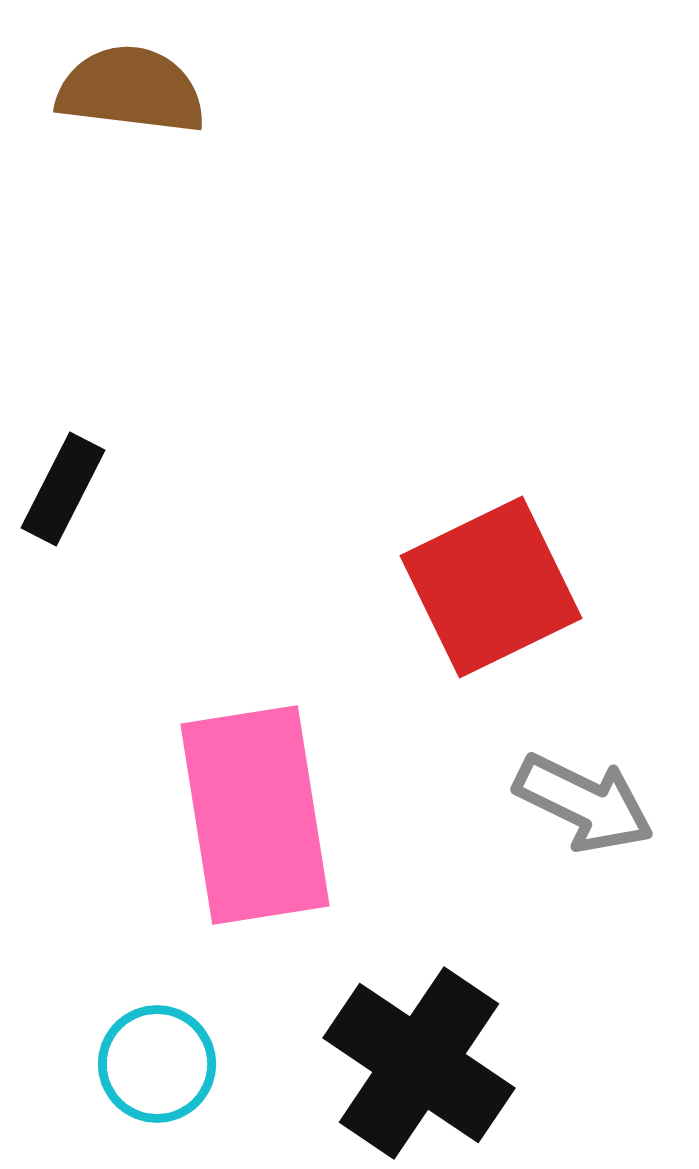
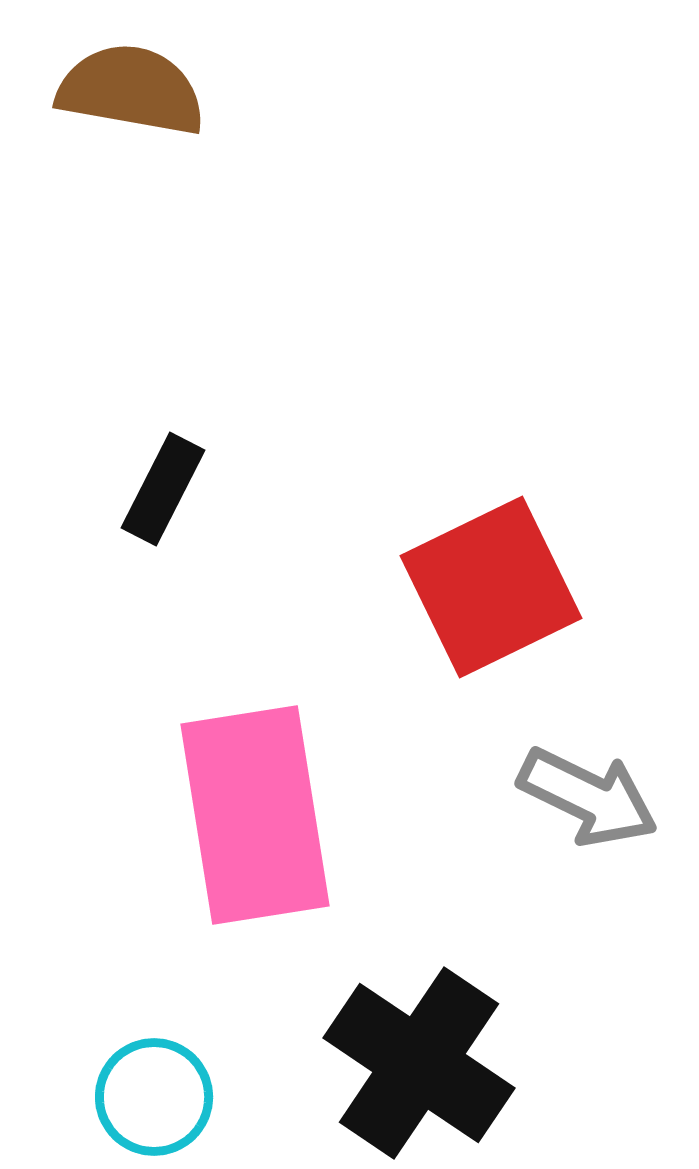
brown semicircle: rotated 3 degrees clockwise
black rectangle: moved 100 px right
gray arrow: moved 4 px right, 6 px up
cyan circle: moved 3 px left, 33 px down
